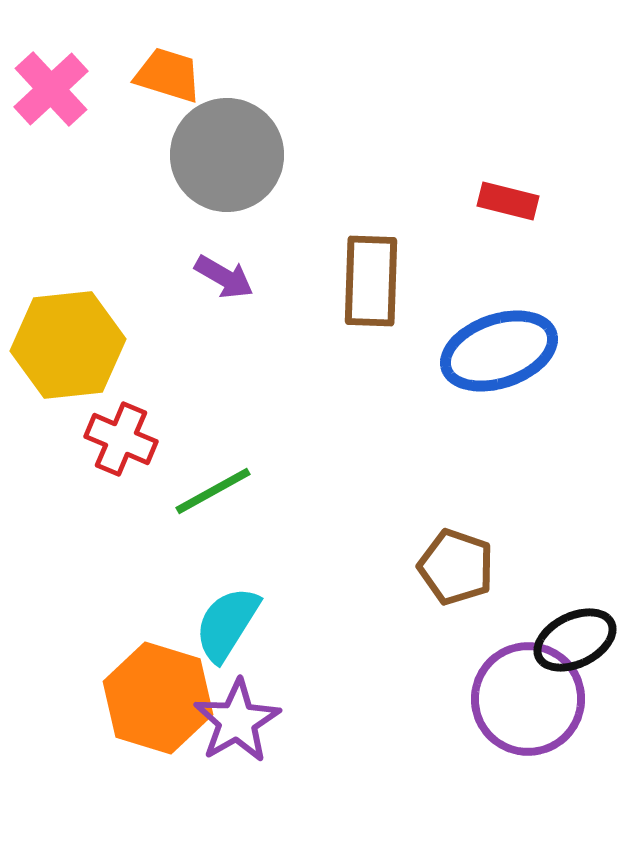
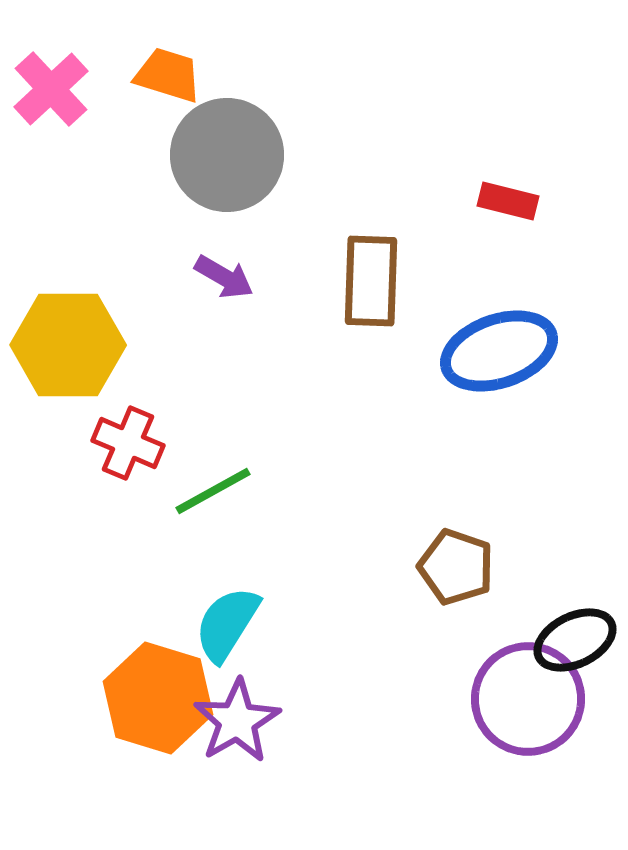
yellow hexagon: rotated 6 degrees clockwise
red cross: moved 7 px right, 4 px down
